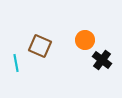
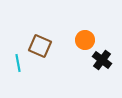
cyan line: moved 2 px right
